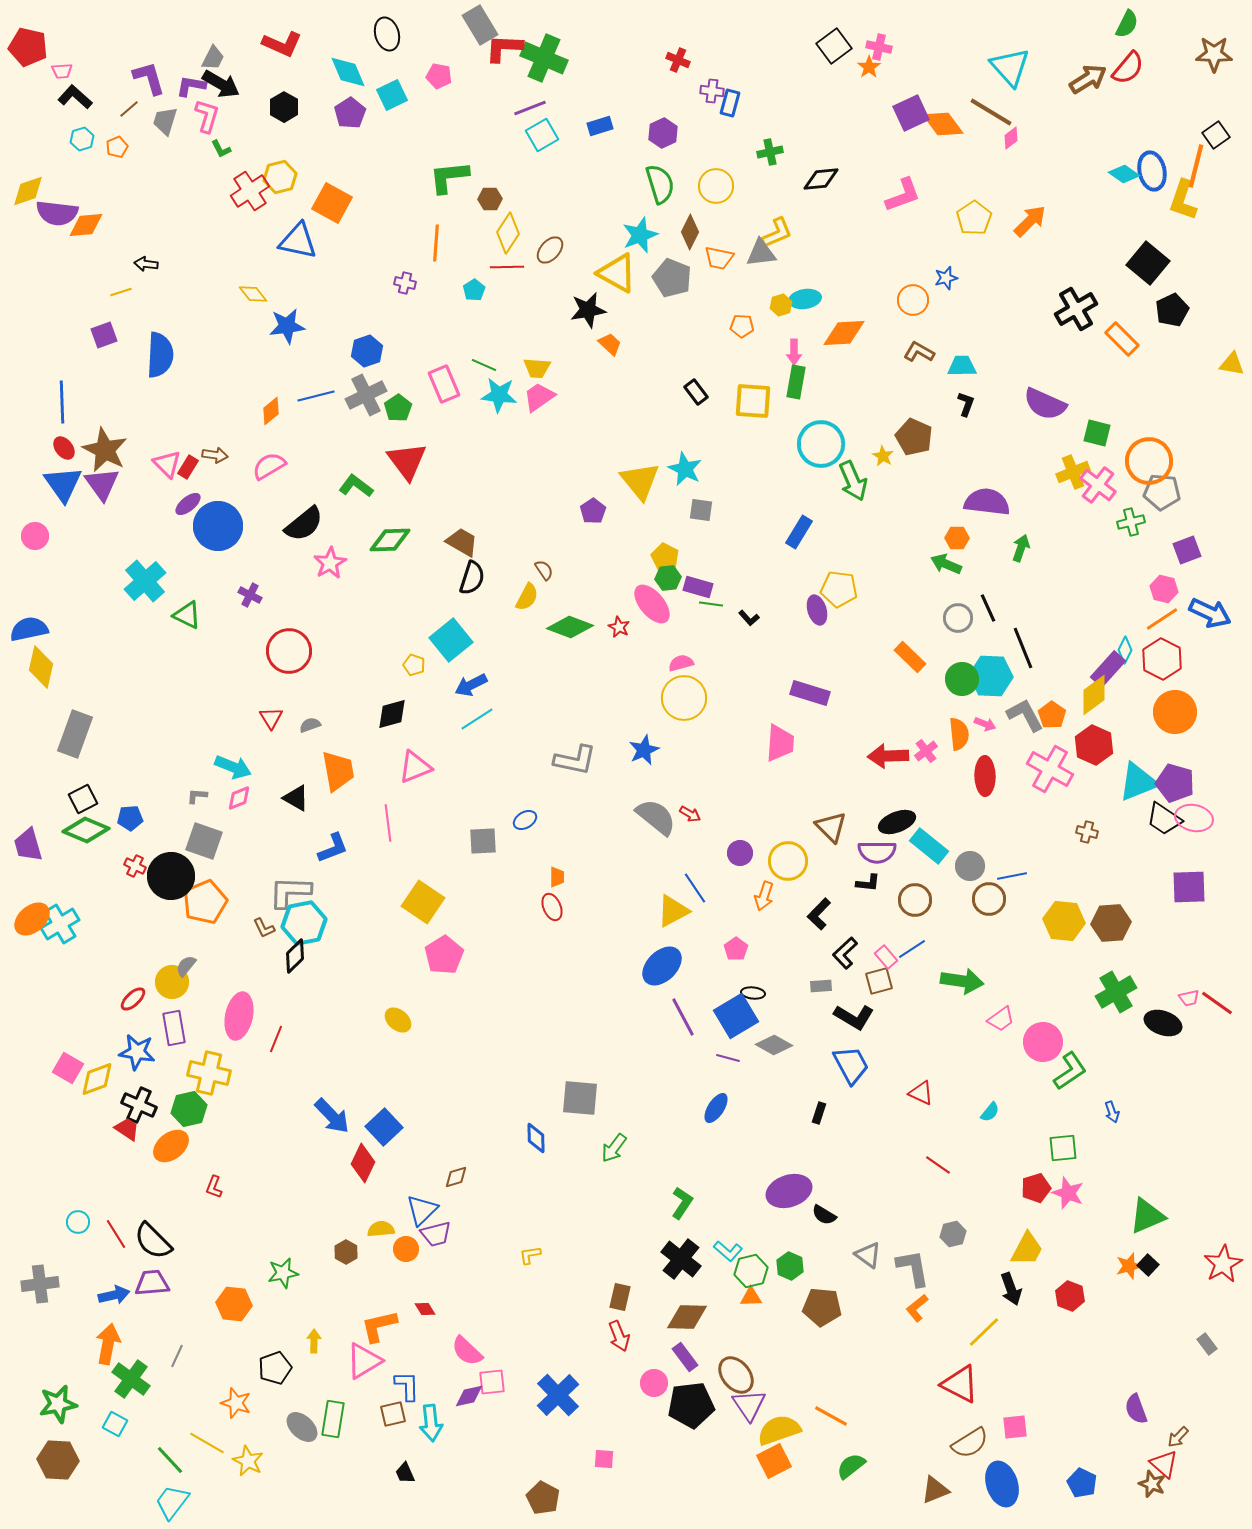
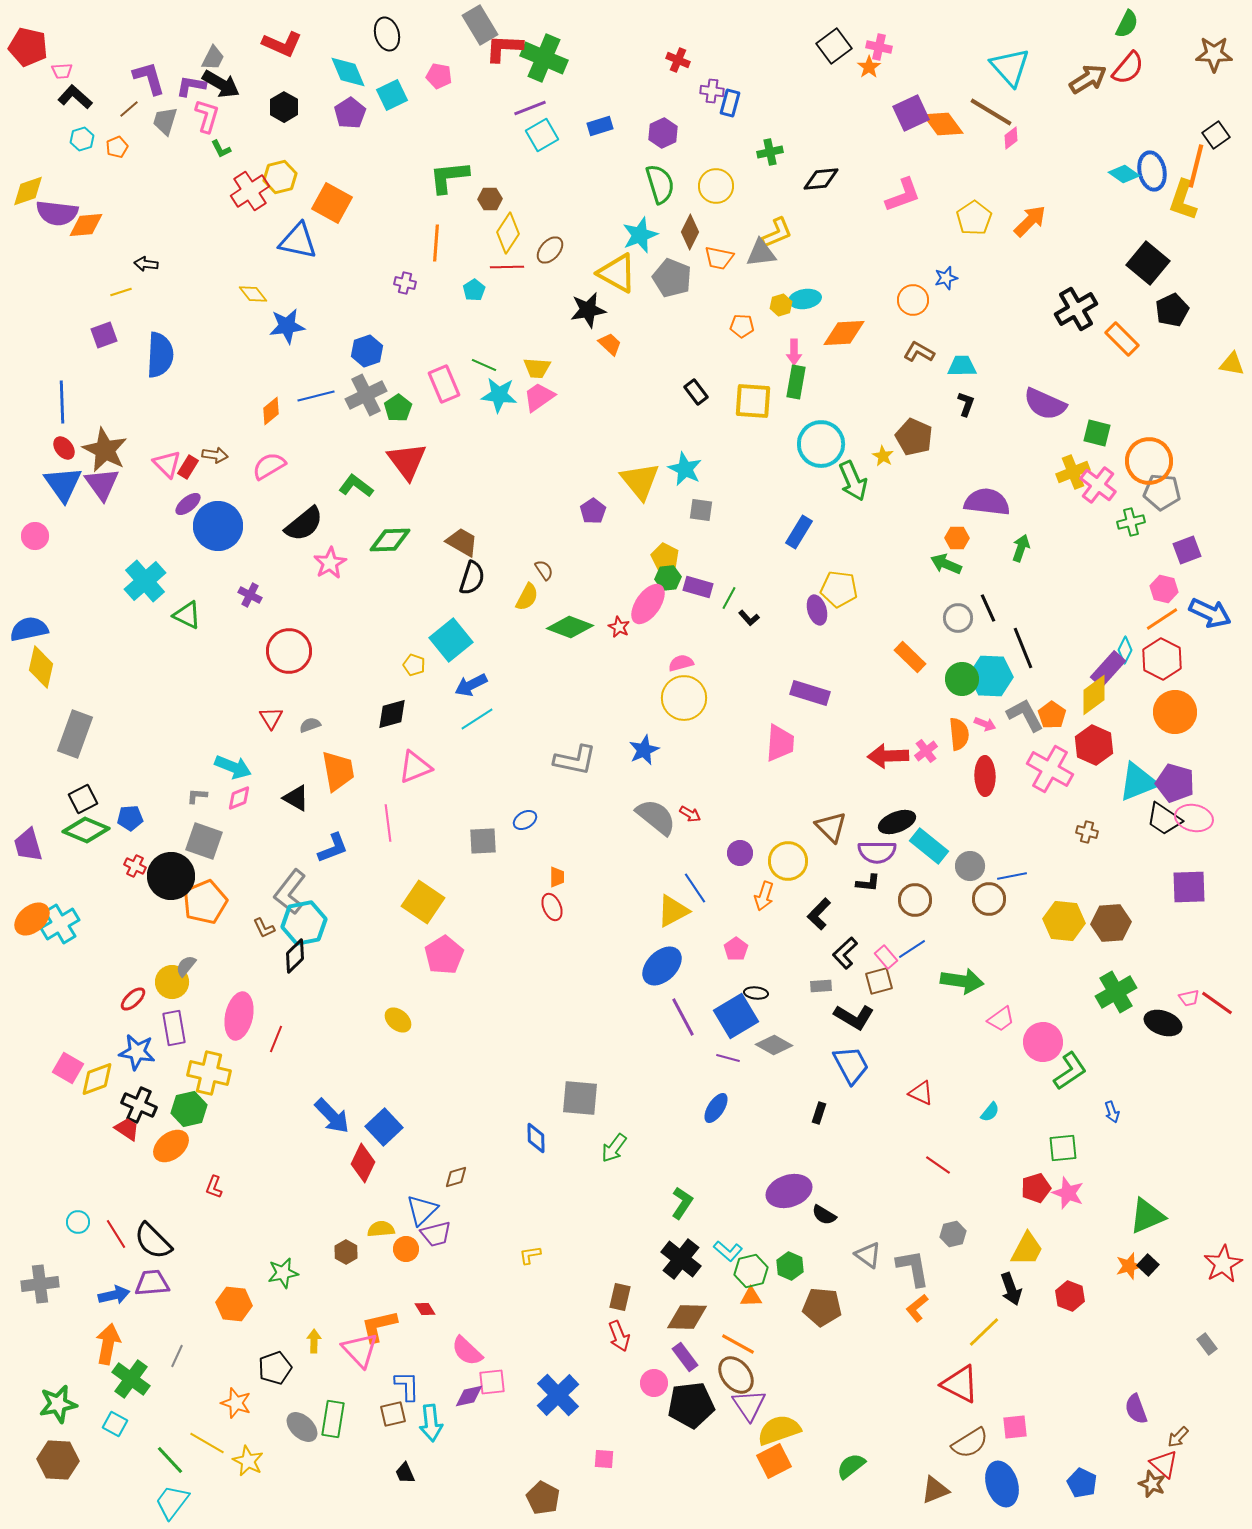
pink ellipse at (652, 604): moved 4 px left; rotated 75 degrees clockwise
green line at (711, 604): moved 18 px right, 6 px up; rotated 70 degrees counterclockwise
gray L-shape at (290, 892): rotated 54 degrees counterclockwise
black ellipse at (753, 993): moved 3 px right
pink triangle at (364, 1361): moved 4 px left, 11 px up; rotated 42 degrees counterclockwise
orange line at (831, 1416): moved 93 px left, 72 px up
